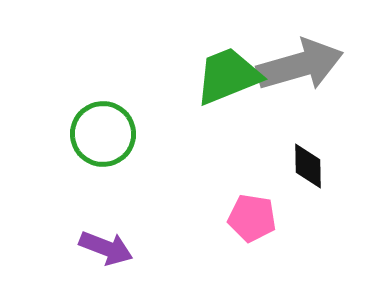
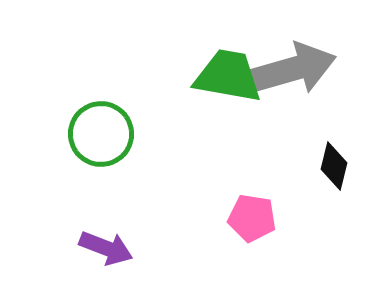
gray arrow: moved 7 px left, 4 px down
green trapezoid: rotated 32 degrees clockwise
green circle: moved 2 px left
black diamond: moved 26 px right; rotated 15 degrees clockwise
